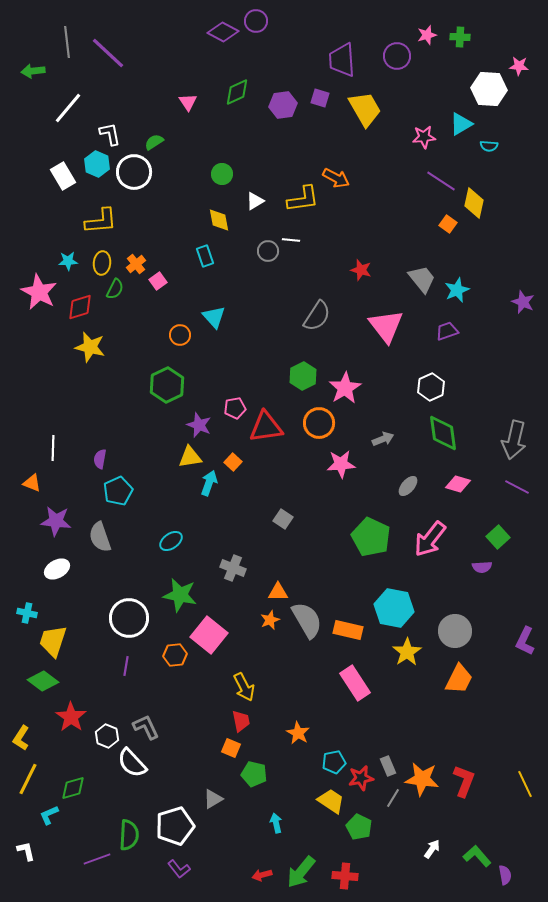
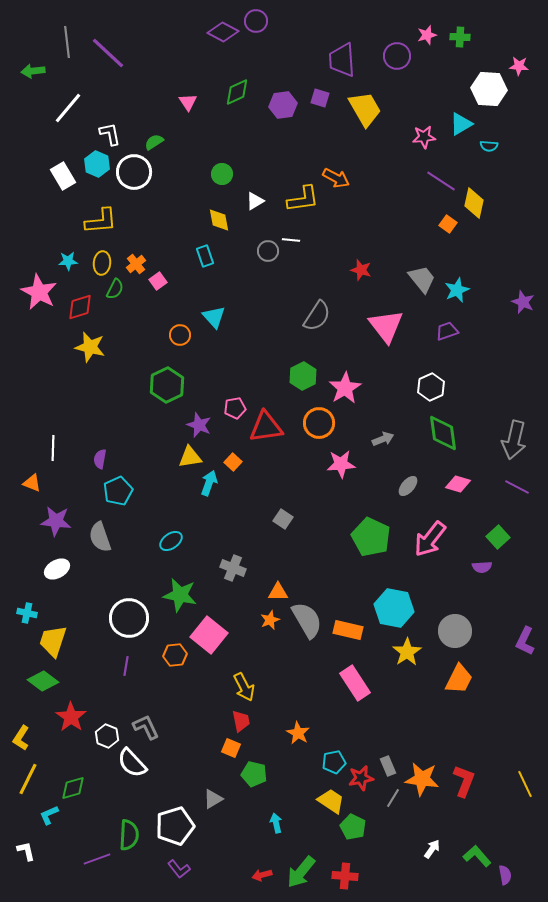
green pentagon at (359, 827): moved 6 px left
